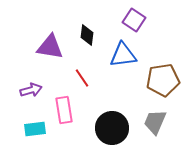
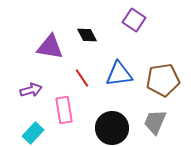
black diamond: rotated 35 degrees counterclockwise
blue triangle: moved 4 px left, 19 px down
cyan rectangle: moved 2 px left, 4 px down; rotated 40 degrees counterclockwise
